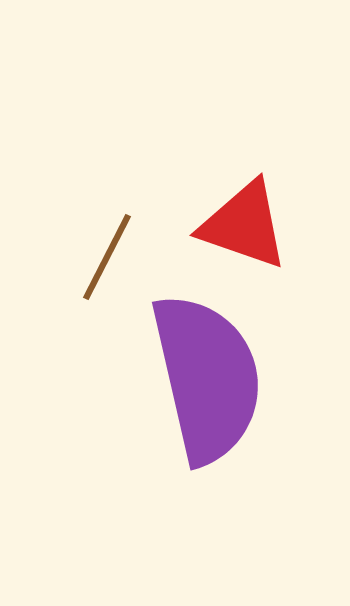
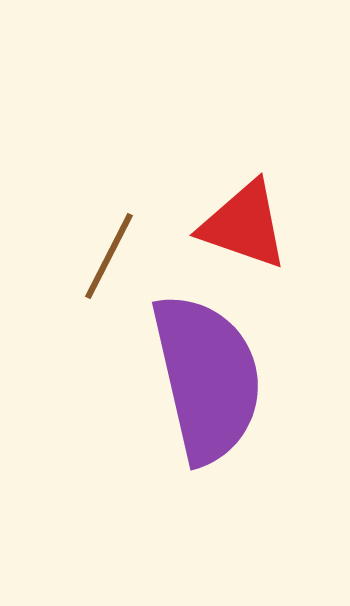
brown line: moved 2 px right, 1 px up
